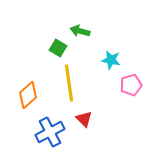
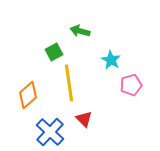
green square: moved 4 px left, 4 px down; rotated 30 degrees clockwise
cyan star: rotated 18 degrees clockwise
blue cross: rotated 20 degrees counterclockwise
